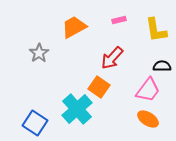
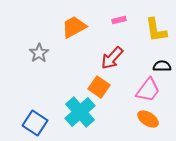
cyan cross: moved 3 px right, 3 px down
